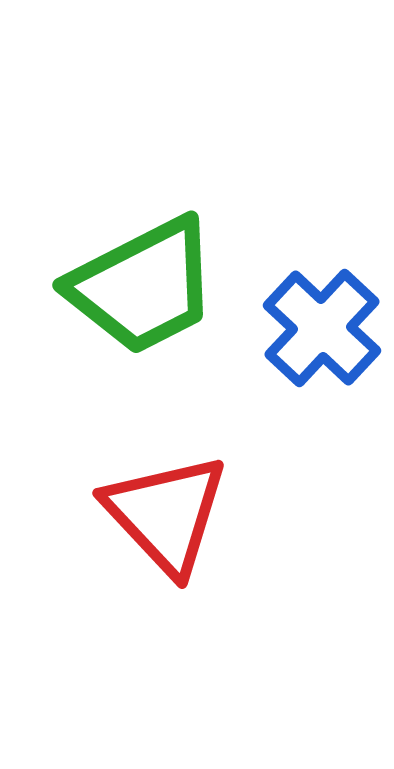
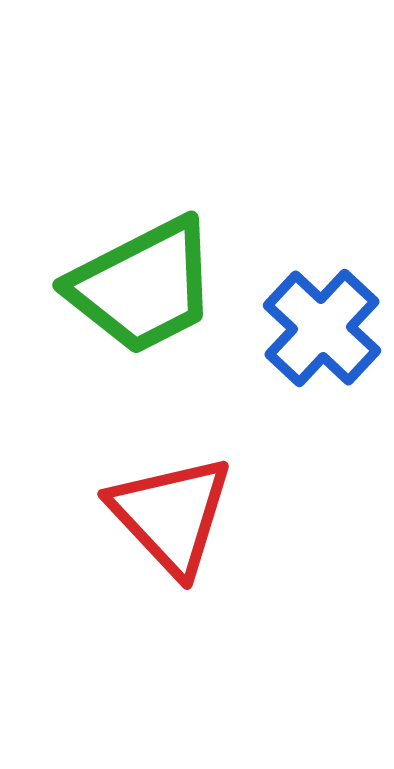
red triangle: moved 5 px right, 1 px down
